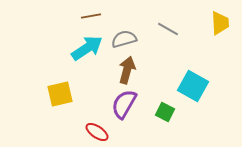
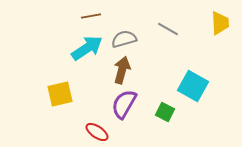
brown arrow: moved 5 px left
